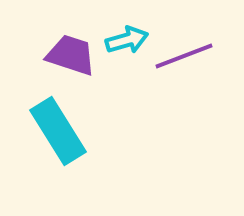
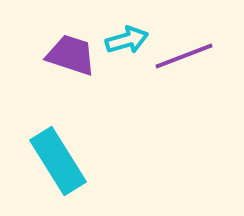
cyan rectangle: moved 30 px down
